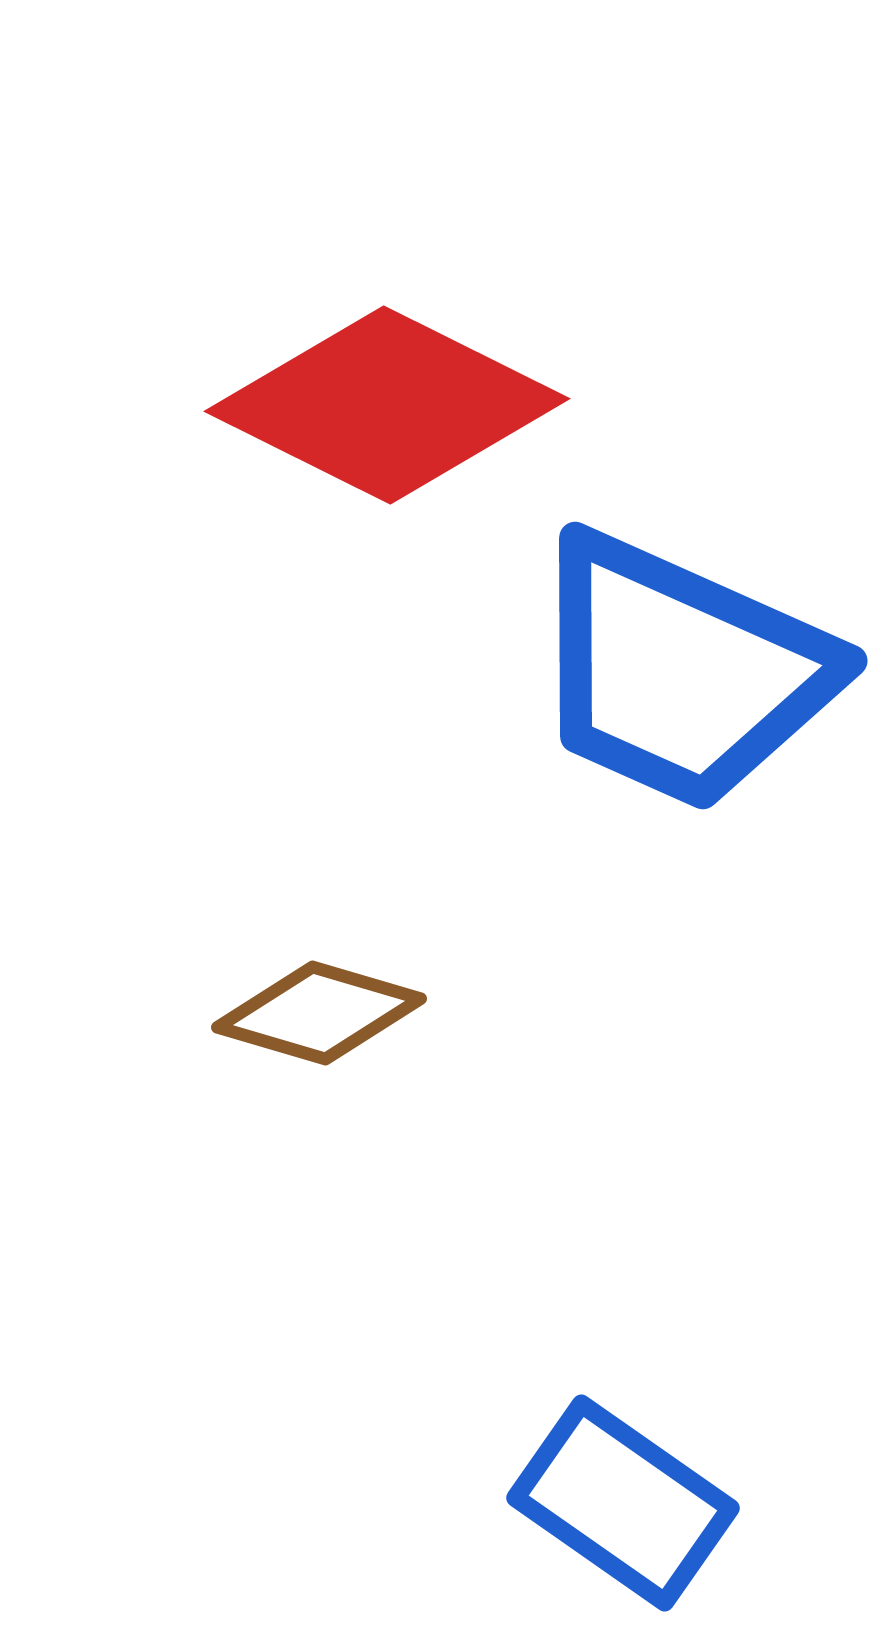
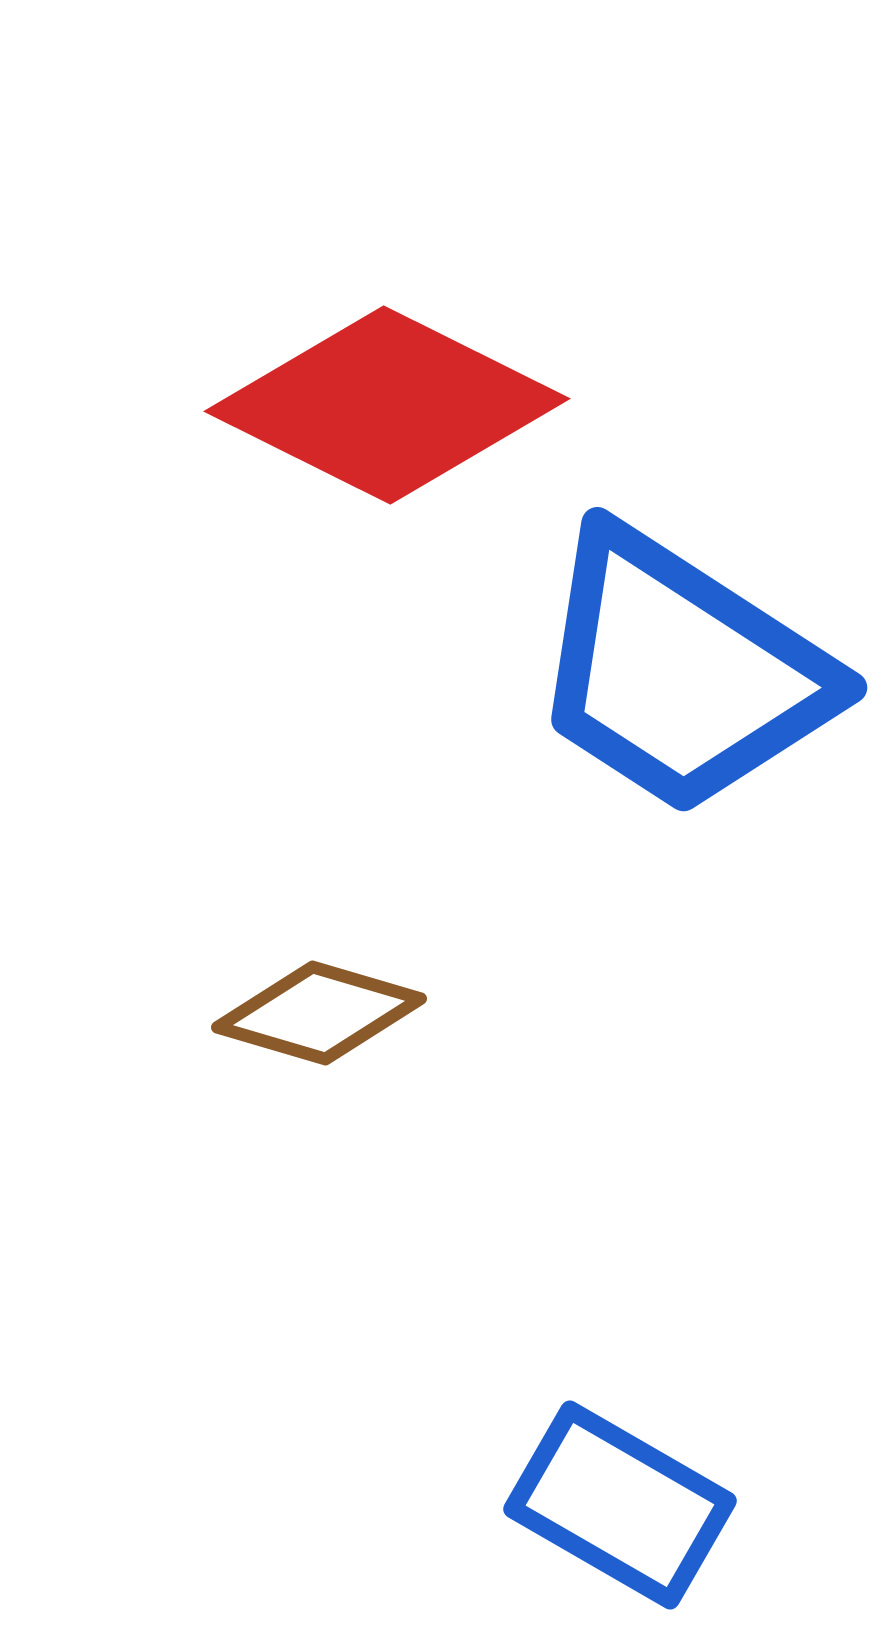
blue trapezoid: rotated 9 degrees clockwise
blue rectangle: moved 3 px left, 2 px down; rotated 5 degrees counterclockwise
